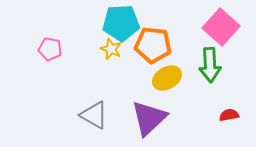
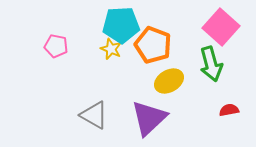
cyan pentagon: moved 2 px down
orange pentagon: rotated 15 degrees clockwise
pink pentagon: moved 6 px right, 3 px up
green arrow: moved 1 px right, 1 px up; rotated 12 degrees counterclockwise
yellow ellipse: moved 2 px right, 3 px down
red semicircle: moved 5 px up
